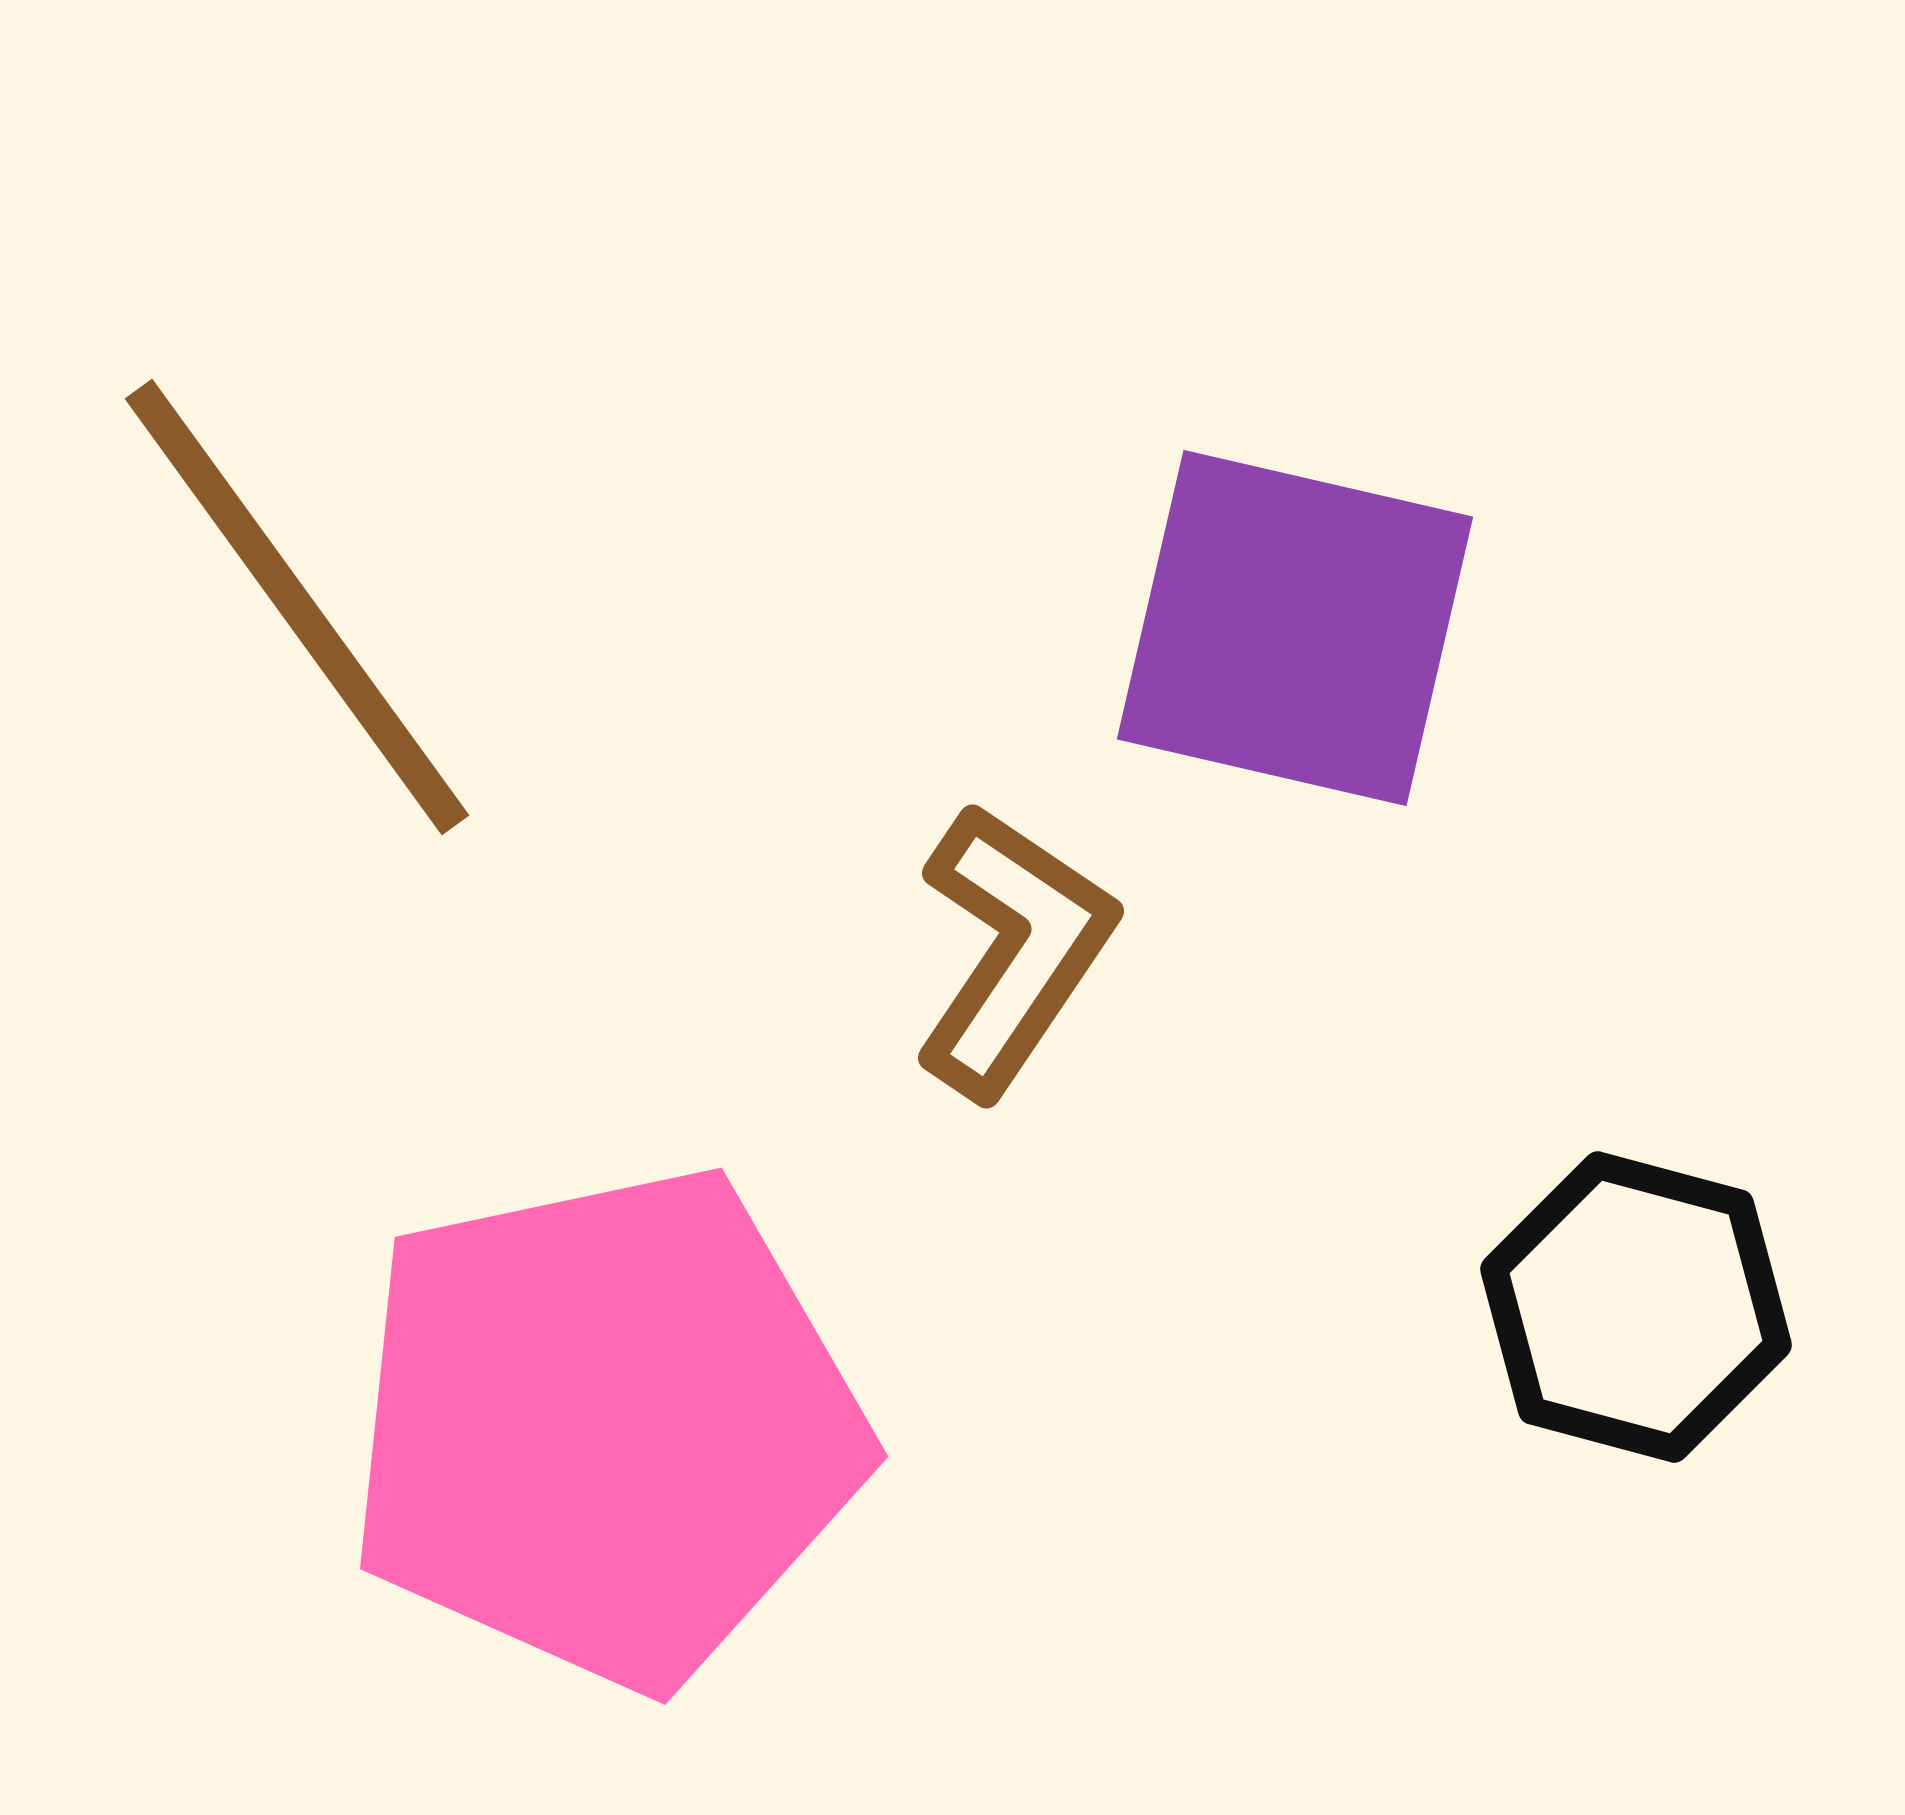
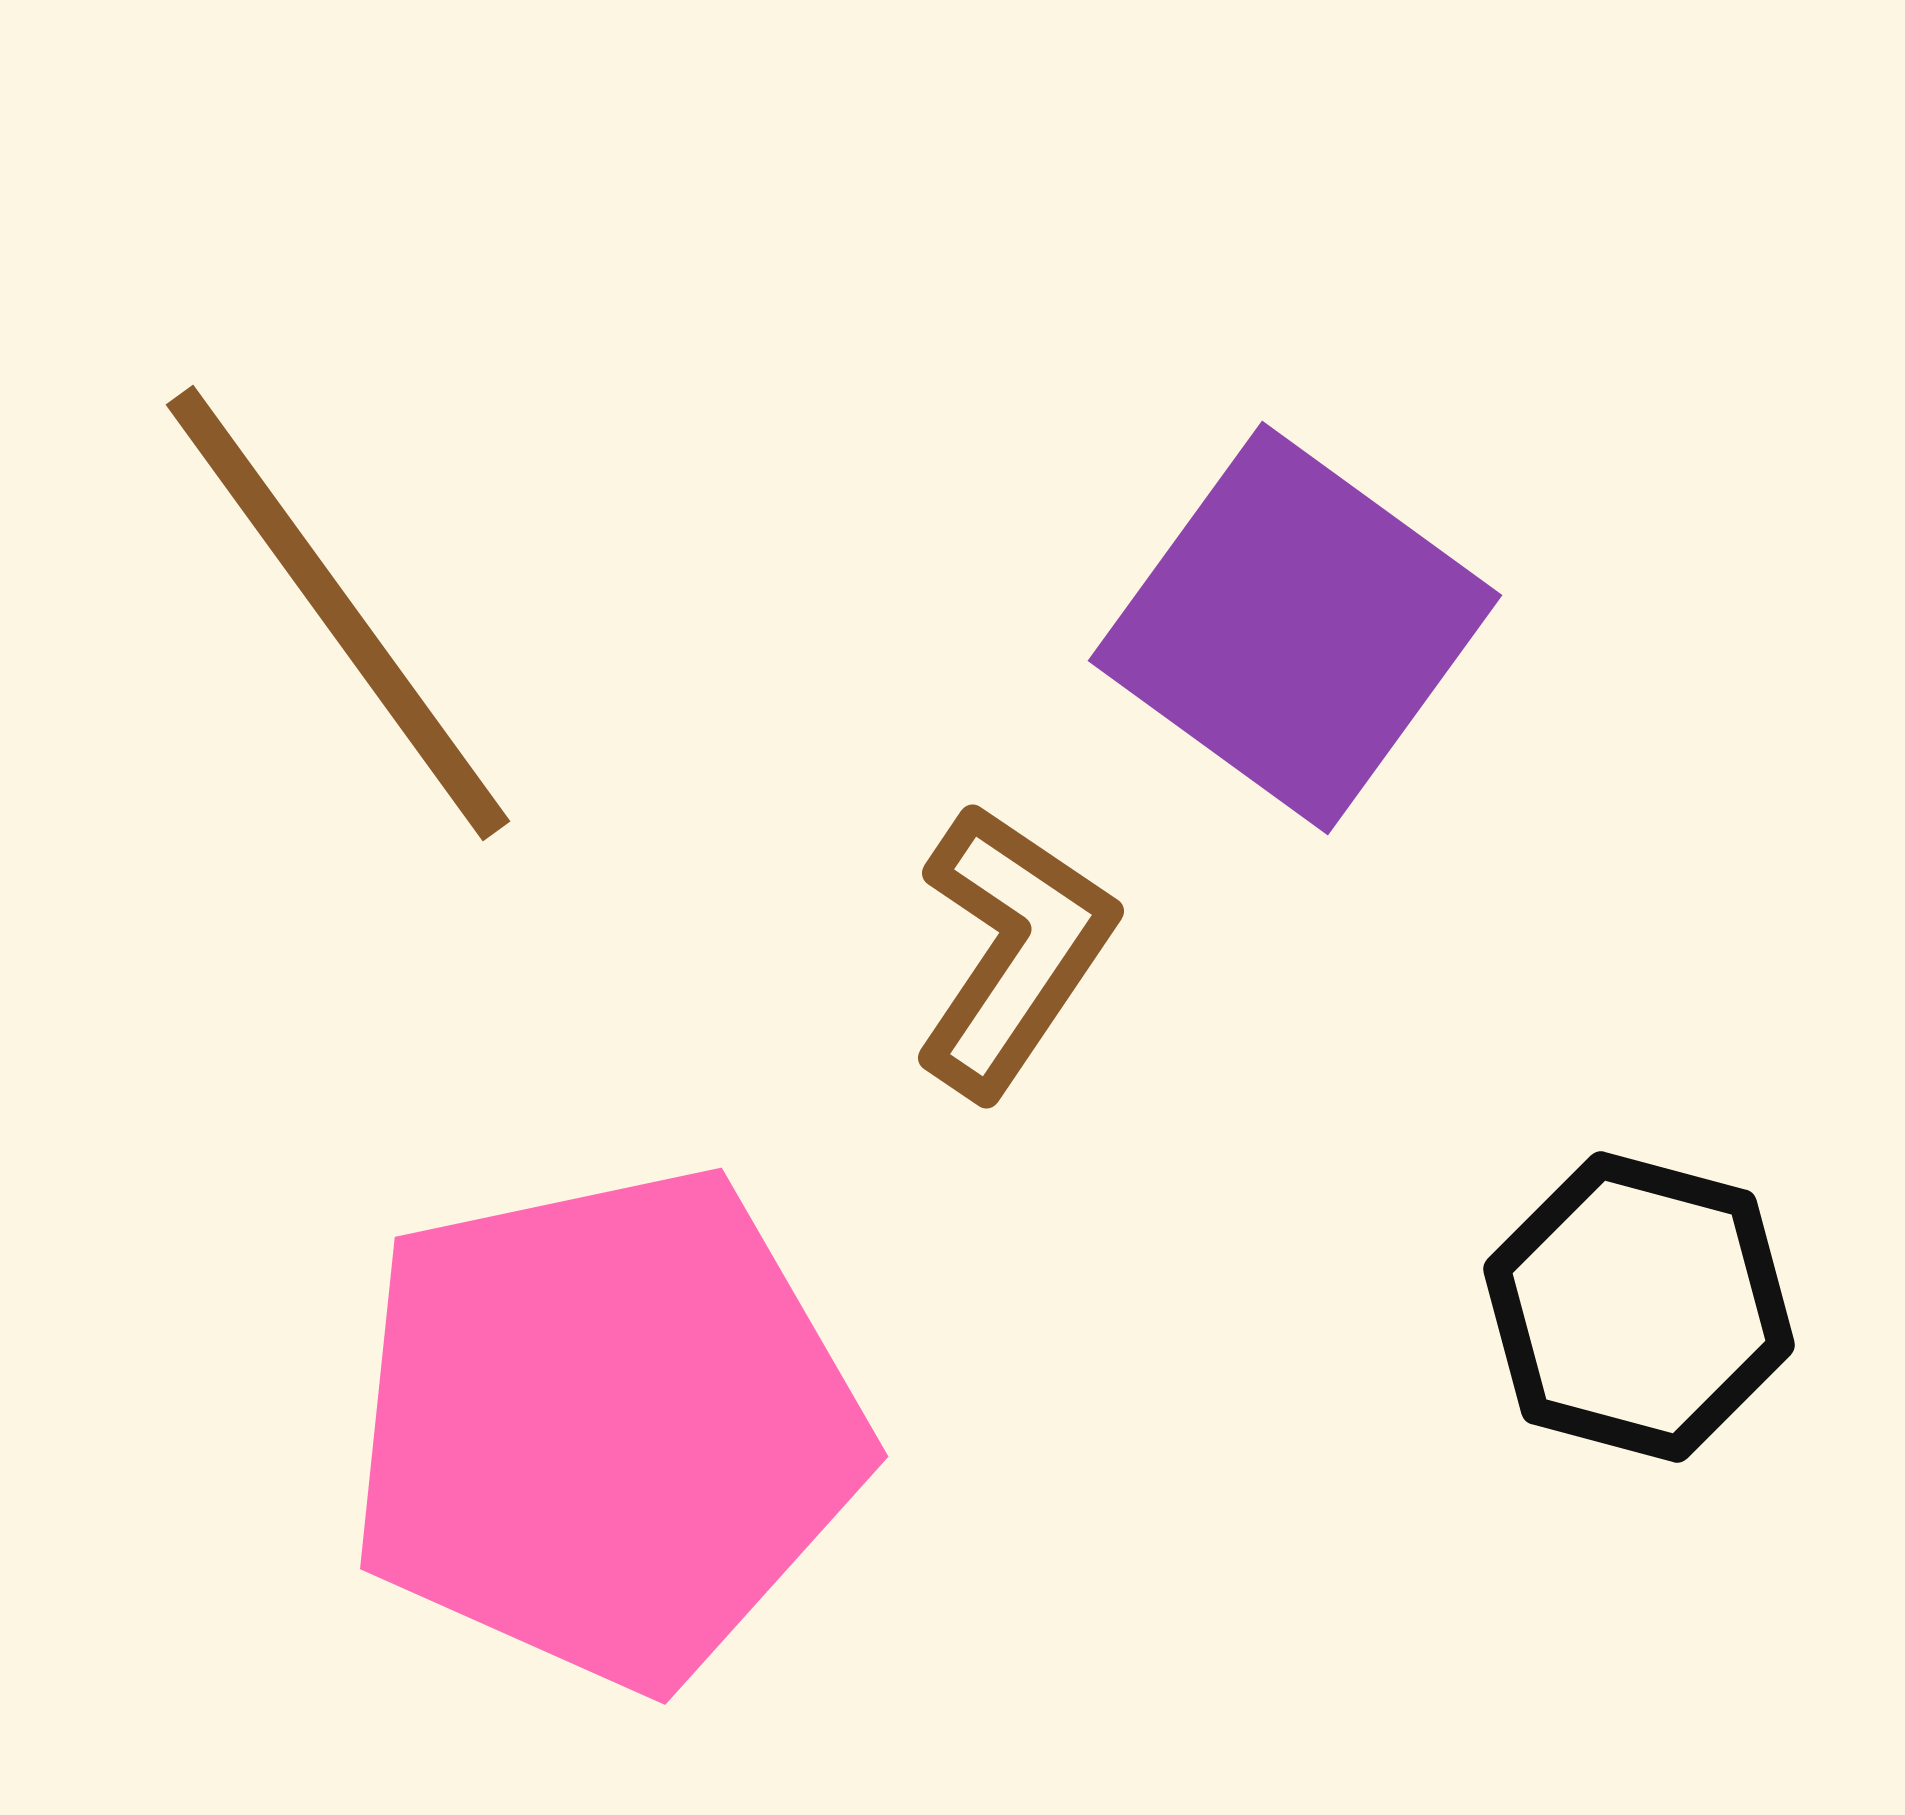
brown line: moved 41 px right, 6 px down
purple square: rotated 23 degrees clockwise
black hexagon: moved 3 px right
